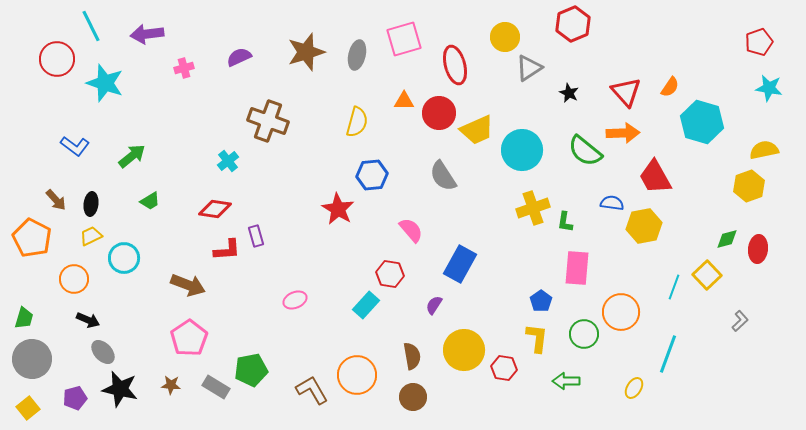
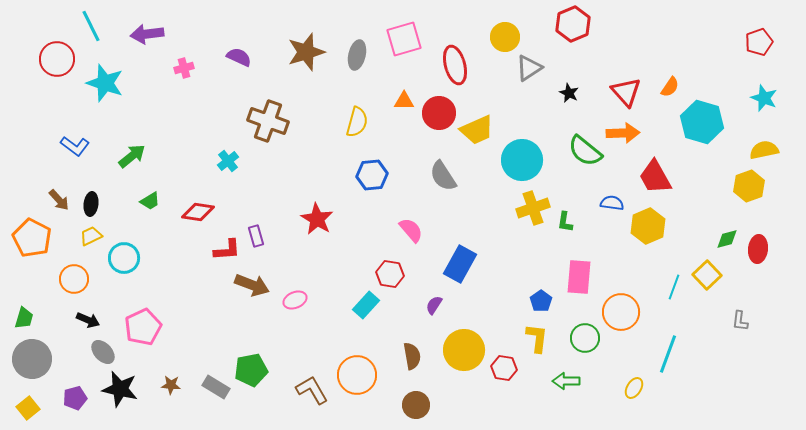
purple semicircle at (239, 57): rotated 50 degrees clockwise
cyan star at (769, 88): moved 5 px left, 10 px down; rotated 12 degrees clockwise
cyan circle at (522, 150): moved 10 px down
brown arrow at (56, 200): moved 3 px right
red diamond at (215, 209): moved 17 px left, 3 px down
red star at (338, 209): moved 21 px left, 10 px down
yellow hexagon at (644, 226): moved 4 px right; rotated 12 degrees counterclockwise
pink rectangle at (577, 268): moved 2 px right, 9 px down
brown arrow at (188, 285): moved 64 px right
gray L-shape at (740, 321): rotated 140 degrees clockwise
green circle at (584, 334): moved 1 px right, 4 px down
pink pentagon at (189, 338): moved 46 px left, 11 px up; rotated 9 degrees clockwise
brown circle at (413, 397): moved 3 px right, 8 px down
